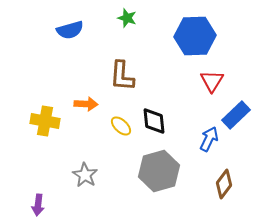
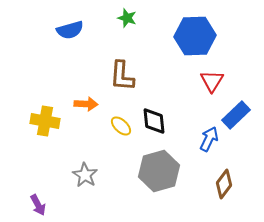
purple arrow: rotated 35 degrees counterclockwise
